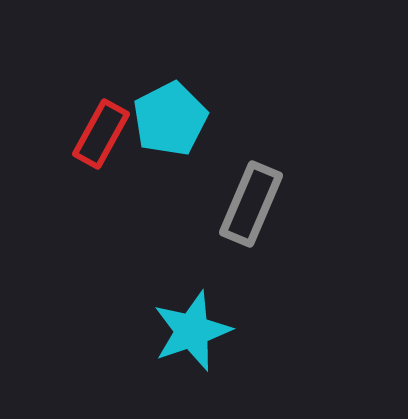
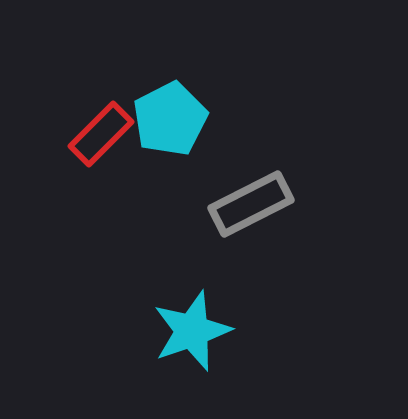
red rectangle: rotated 16 degrees clockwise
gray rectangle: rotated 40 degrees clockwise
